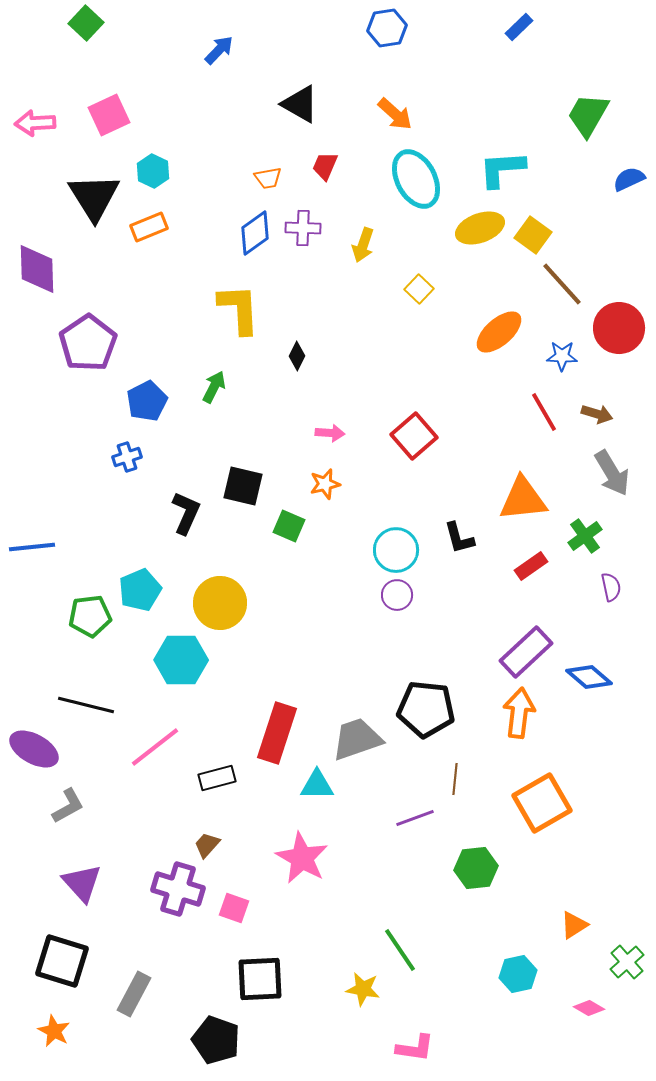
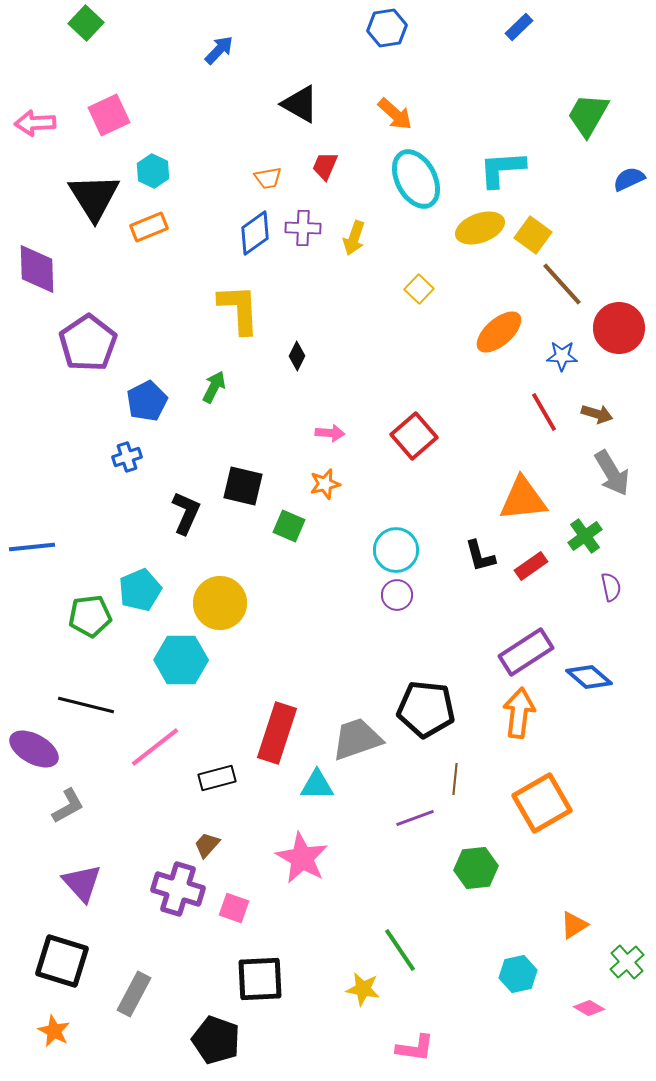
yellow arrow at (363, 245): moved 9 px left, 7 px up
black L-shape at (459, 538): moved 21 px right, 18 px down
purple rectangle at (526, 652): rotated 10 degrees clockwise
